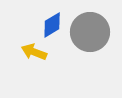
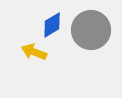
gray circle: moved 1 px right, 2 px up
